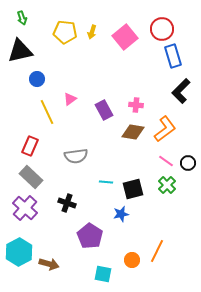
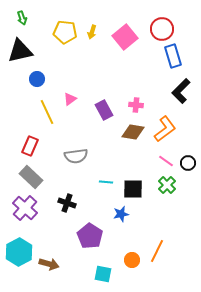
black square: rotated 15 degrees clockwise
